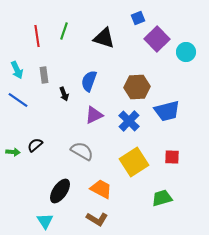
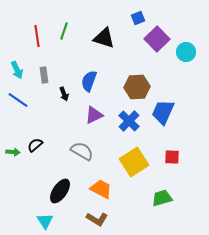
blue trapezoid: moved 4 px left, 1 px down; rotated 128 degrees clockwise
